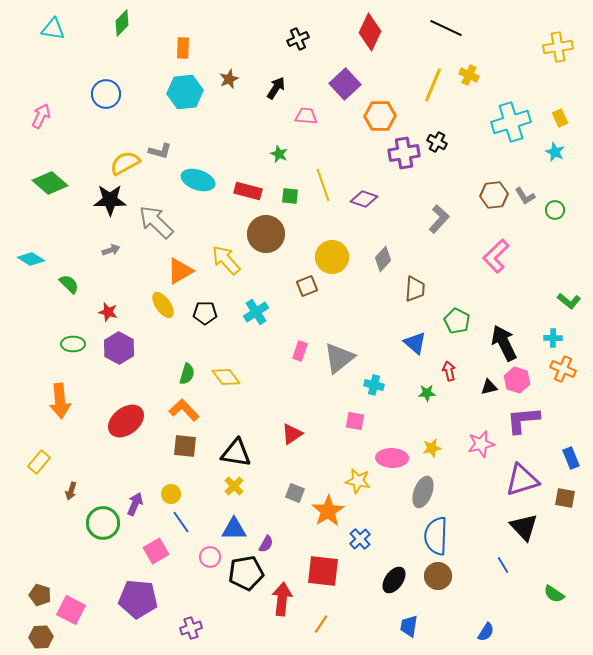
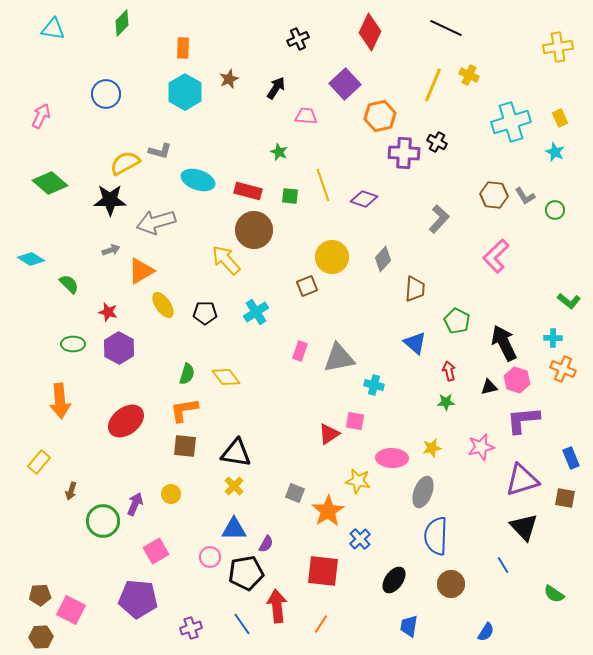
cyan hexagon at (185, 92): rotated 24 degrees counterclockwise
orange hexagon at (380, 116): rotated 12 degrees counterclockwise
purple cross at (404, 153): rotated 12 degrees clockwise
green star at (279, 154): moved 2 px up
brown hexagon at (494, 195): rotated 12 degrees clockwise
gray arrow at (156, 222): rotated 60 degrees counterclockwise
brown circle at (266, 234): moved 12 px left, 4 px up
orange triangle at (180, 271): moved 39 px left
gray triangle at (339, 358): rotated 28 degrees clockwise
green star at (427, 393): moved 19 px right, 9 px down
orange L-shape at (184, 410): rotated 56 degrees counterclockwise
red triangle at (292, 434): moved 37 px right
pink star at (481, 444): moved 3 px down
blue line at (181, 522): moved 61 px right, 102 px down
green circle at (103, 523): moved 2 px up
brown circle at (438, 576): moved 13 px right, 8 px down
brown pentagon at (40, 595): rotated 20 degrees counterclockwise
red arrow at (282, 599): moved 5 px left, 7 px down; rotated 12 degrees counterclockwise
